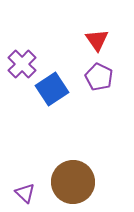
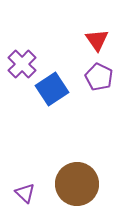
brown circle: moved 4 px right, 2 px down
